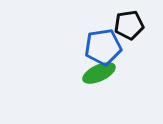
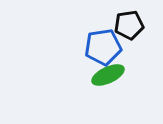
green ellipse: moved 9 px right, 2 px down
